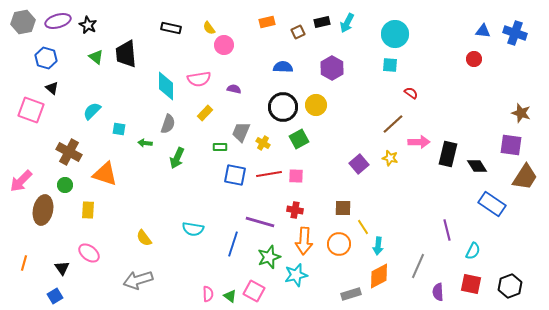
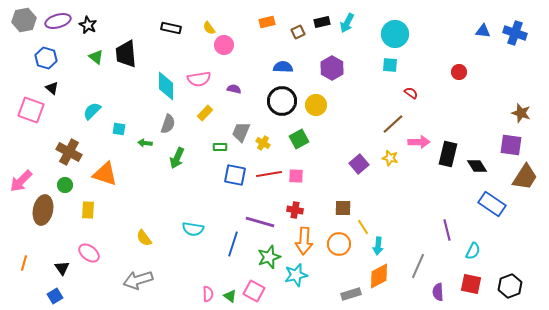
gray hexagon at (23, 22): moved 1 px right, 2 px up
red circle at (474, 59): moved 15 px left, 13 px down
black circle at (283, 107): moved 1 px left, 6 px up
